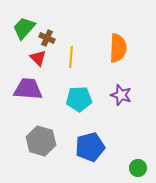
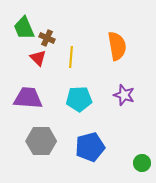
green trapezoid: rotated 65 degrees counterclockwise
orange semicircle: moved 1 px left, 2 px up; rotated 12 degrees counterclockwise
purple trapezoid: moved 9 px down
purple star: moved 3 px right
gray hexagon: rotated 16 degrees counterclockwise
green circle: moved 4 px right, 5 px up
